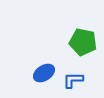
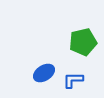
green pentagon: rotated 24 degrees counterclockwise
